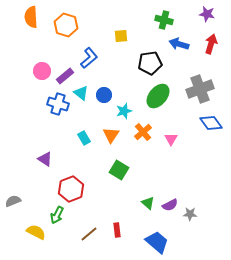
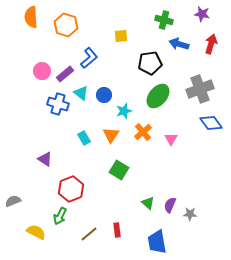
purple star: moved 5 px left
purple rectangle: moved 2 px up
purple semicircle: rotated 140 degrees clockwise
green arrow: moved 3 px right, 1 px down
blue trapezoid: rotated 140 degrees counterclockwise
